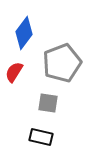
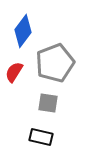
blue diamond: moved 1 px left, 2 px up
gray pentagon: moved 7 px left
